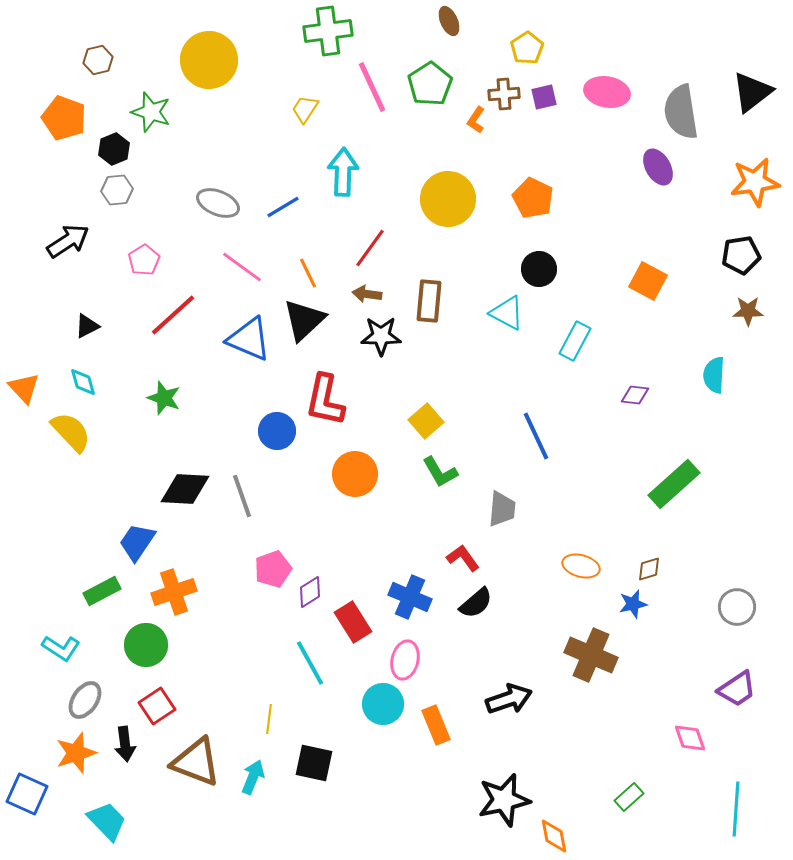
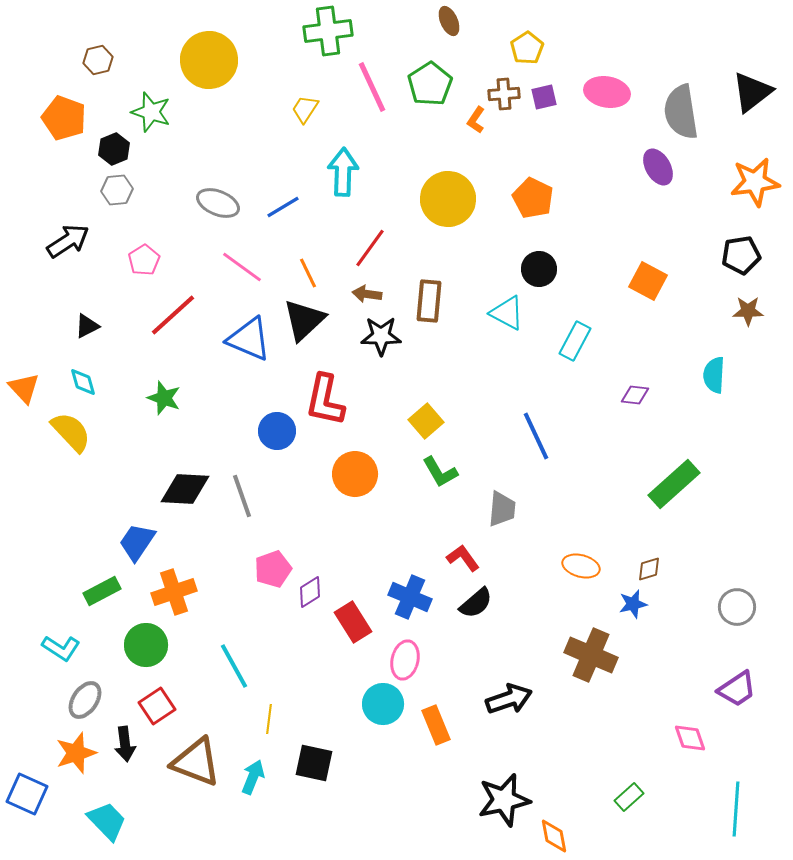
cyan line at (310, 663): moved 76 px left, 3 px down
